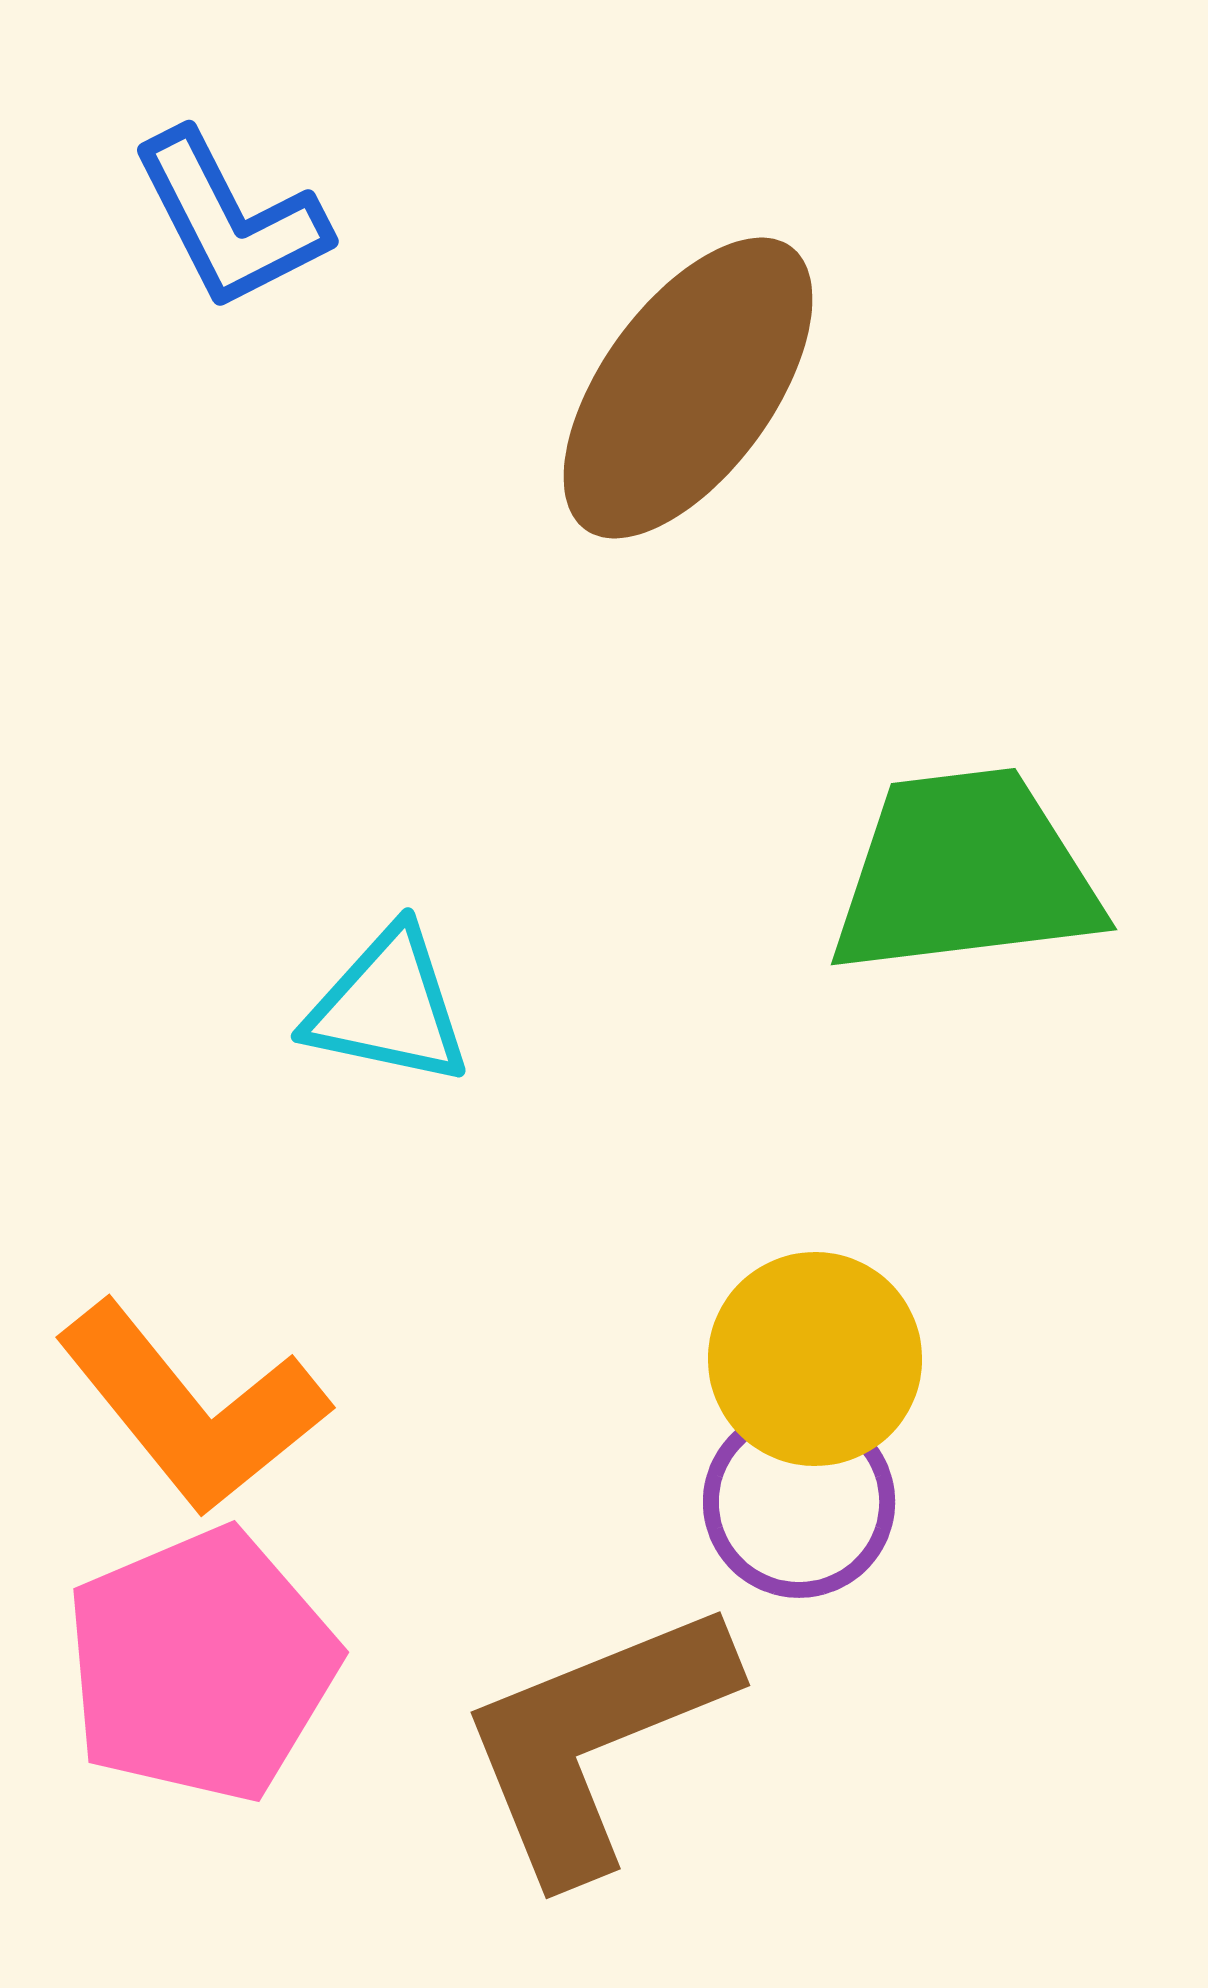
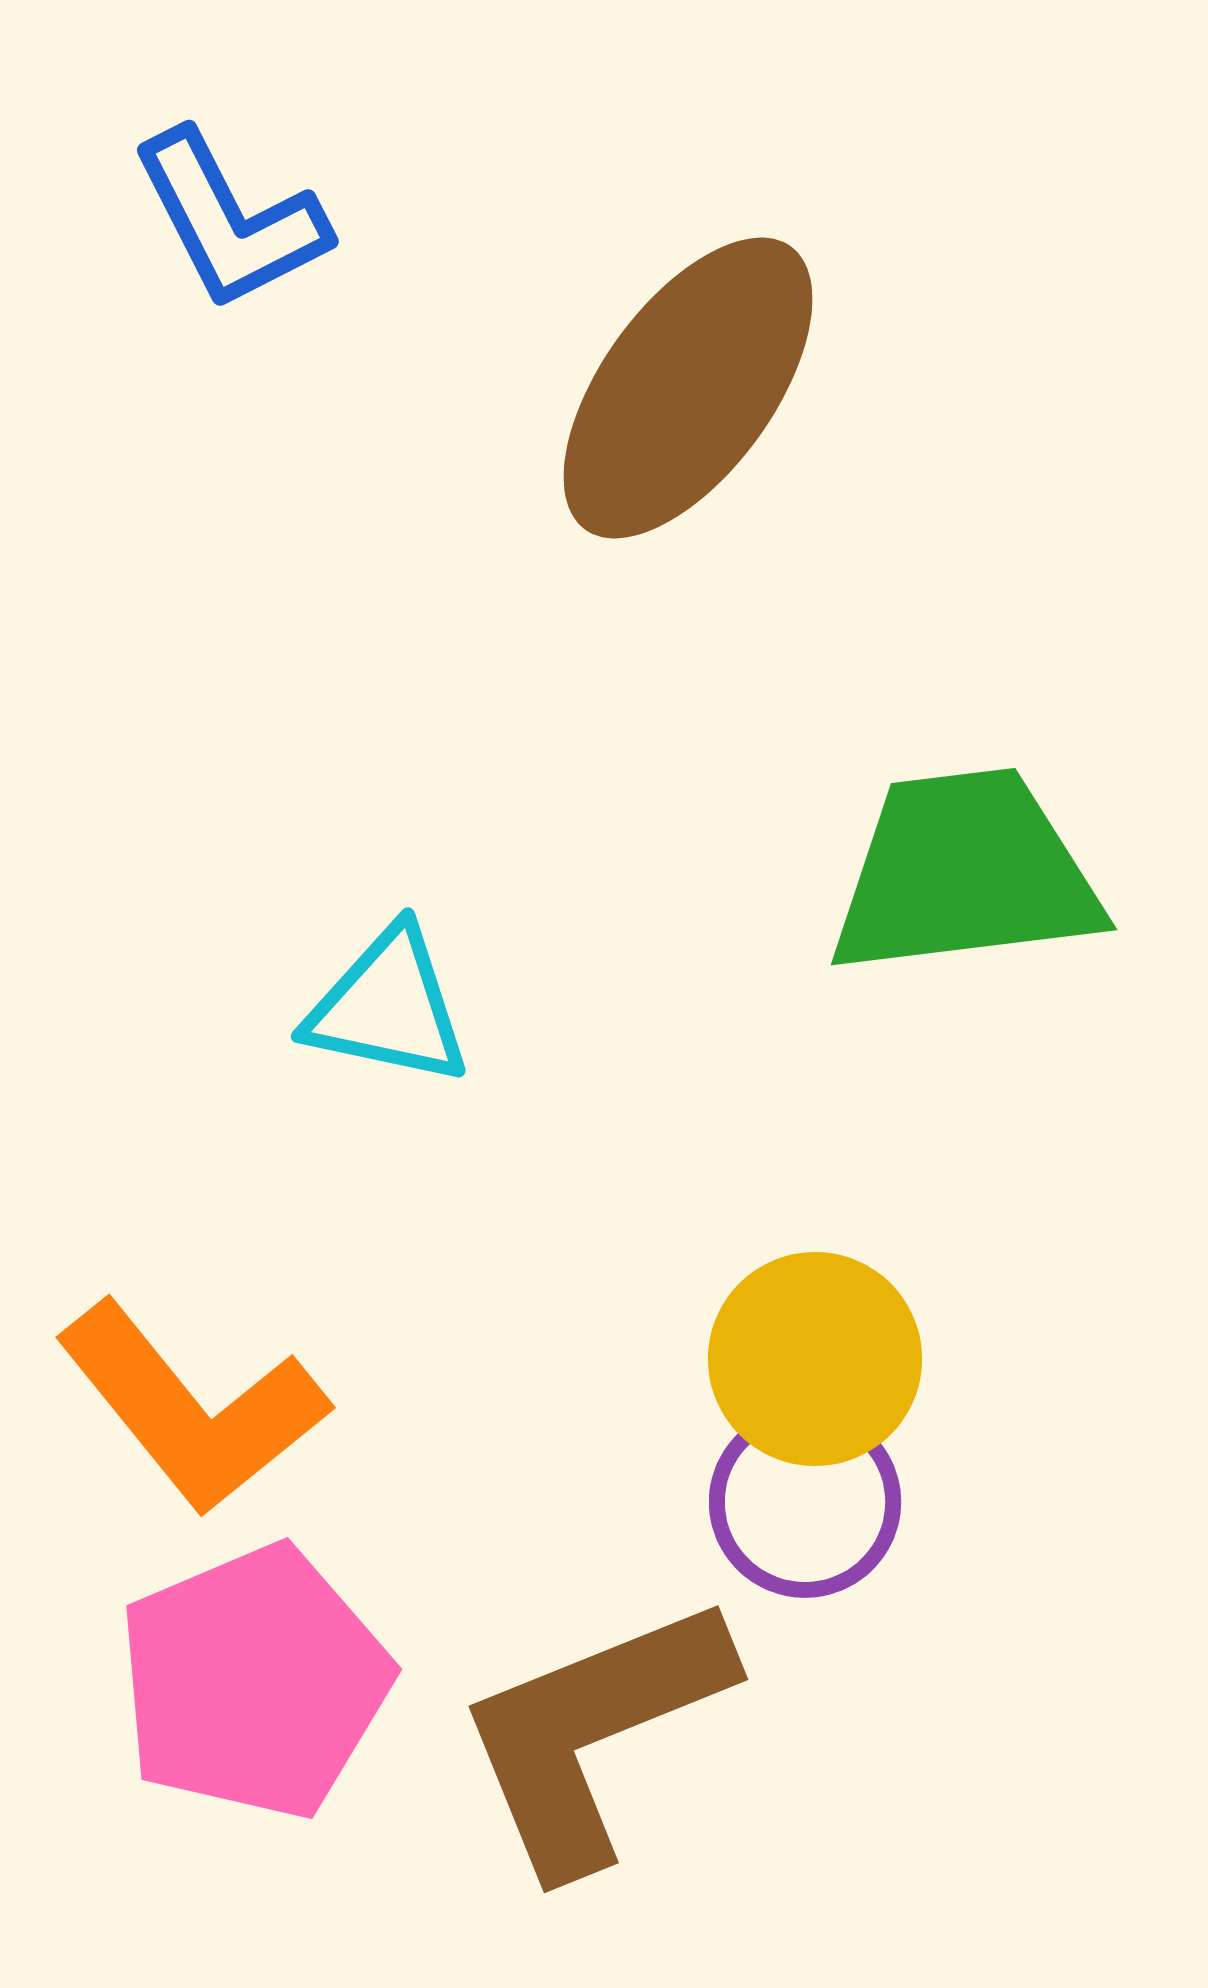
purple circle: moved 6 px right
pink pentagon: moved 53 px right, 17 px down
brown L-shape: moved 2 px left, 6 px up
